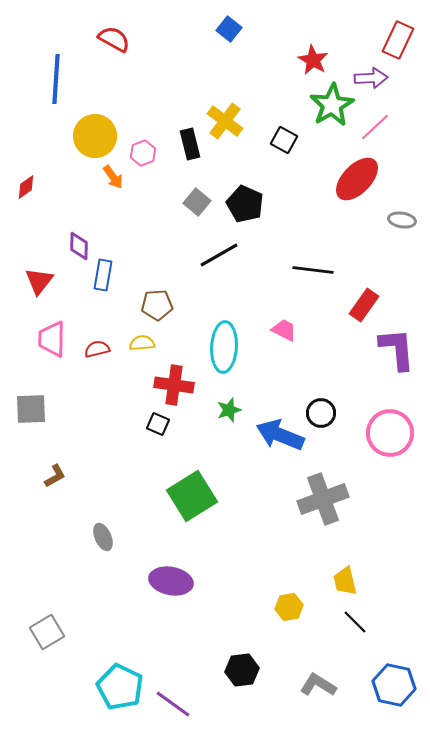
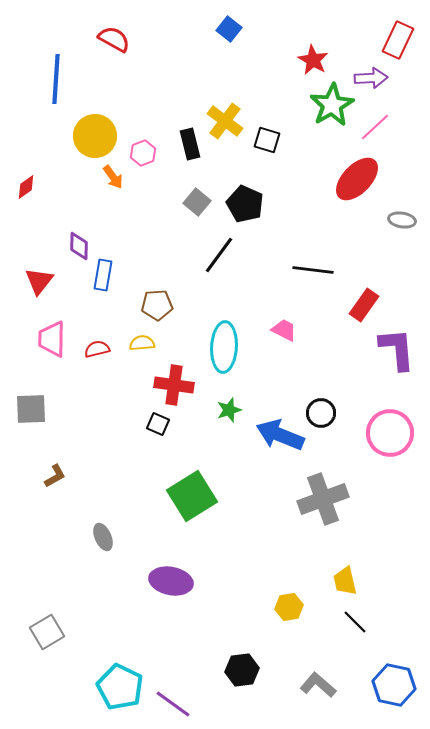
black square at (284, 140): moved 17 px left; rotated 12 degrees counterclockwise
black line at (219, 255): rotated 24 degrees counterclockwise
gray L-shape at (318, 685): rotated 9 degrees clockwise
